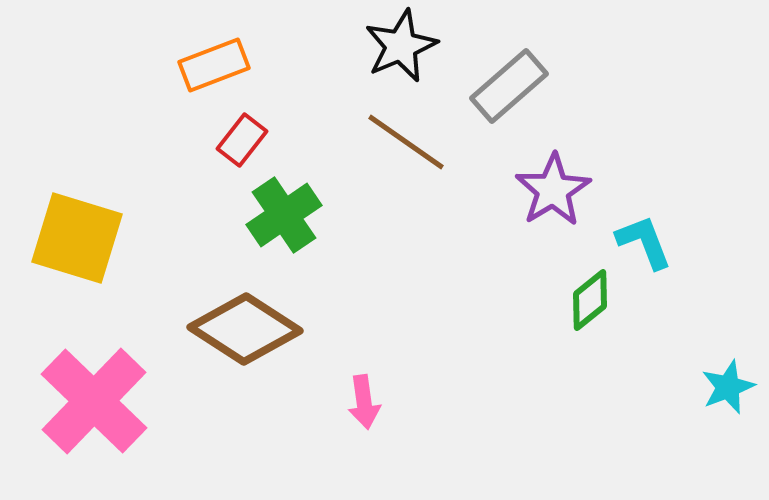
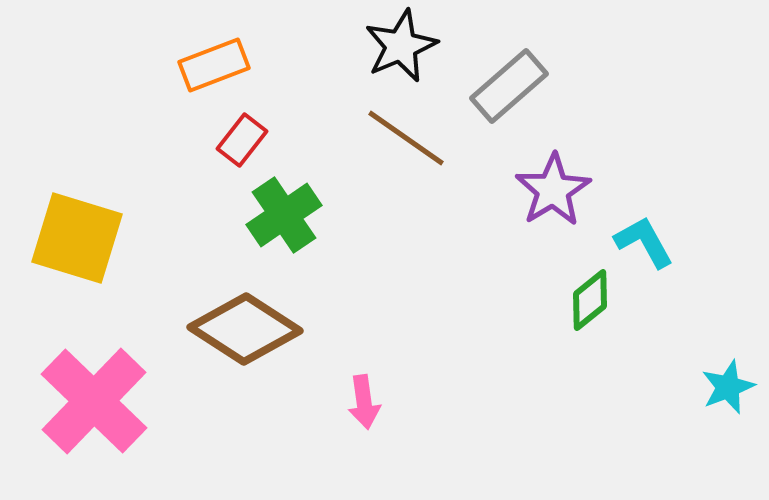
brown line: moved 4 px up
cyan L-shape: rotated 8 degrees counterclockwise
